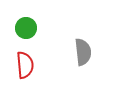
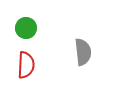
red semicircle: moved 1 px right; rotated 8 degrees clockwise
